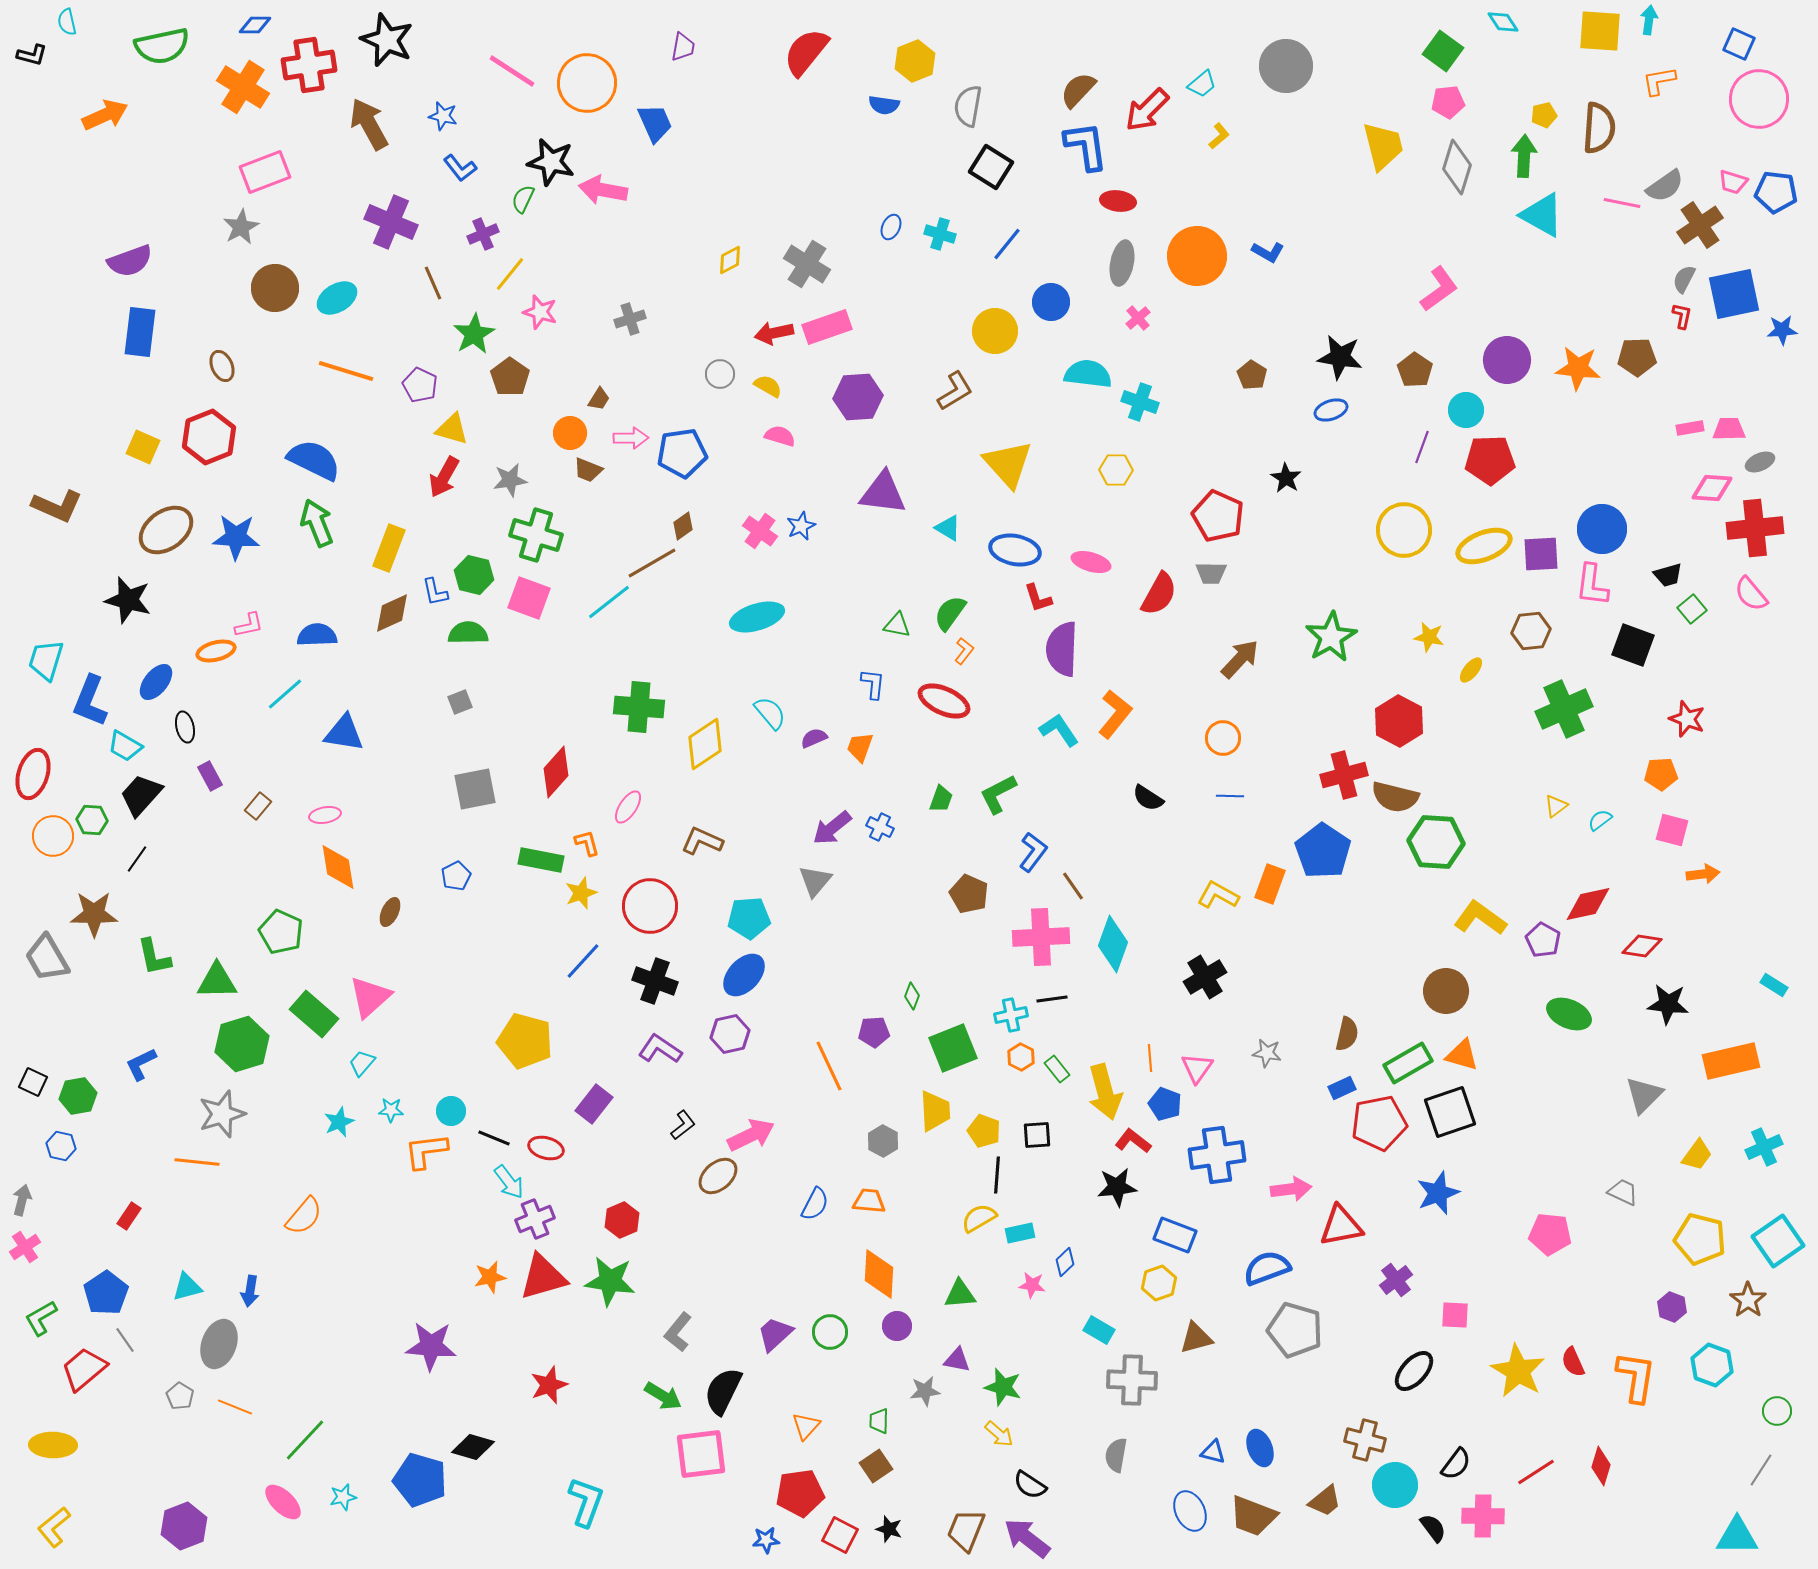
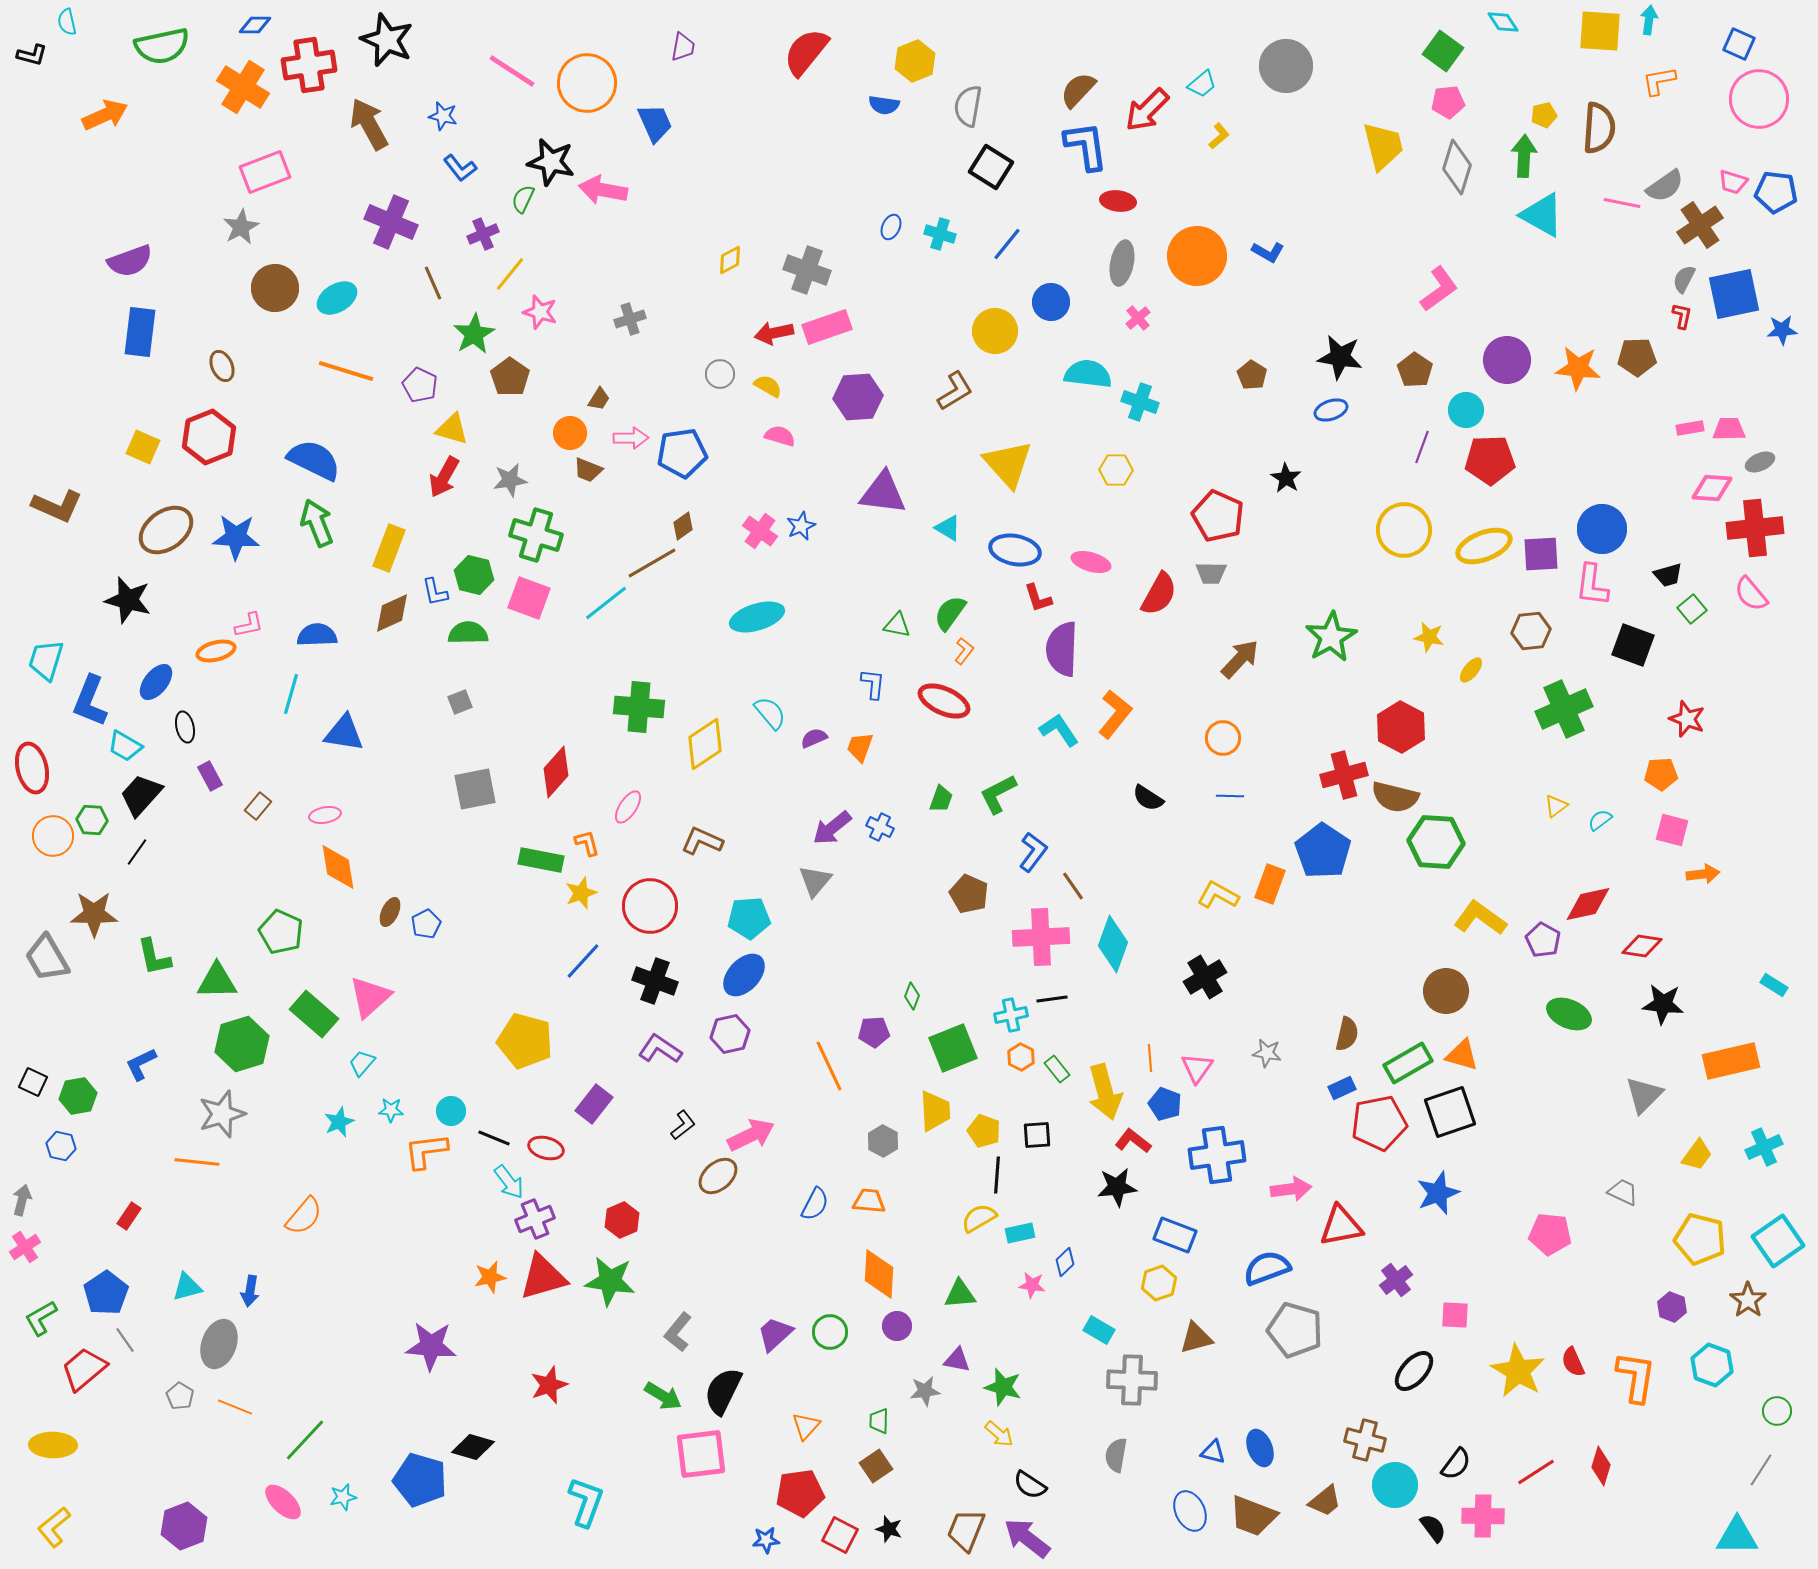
gray cross at (807, 264): moved 6 px down; rotated 12 degrees counterclockwise
cyan line at (609, 602): moved 3 px left, 1 px down
cyan line at (285, 694): moved 6 px right; rotated 33 degrees counterclockwise
red hexagon at (1399, 721): moved 2 px right, 6 px down
red ellipse at (33, 774): moved 1 px left, 6 px up; rotated 30 degrees counterclockwise
black line at (137, 859): moved 7 px up
blue pentagon at (456, 876): moved 30 px left, 48 px down
black star at (1668, 1004): moved 5 px left
